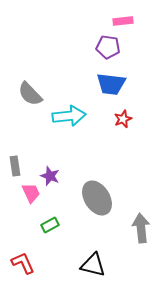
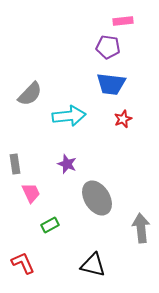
gray semicircle: rotated 92 degrees counterclockwise
gray rectangle: moved 2 px up
purple star: moved 17 px right, 12 px up
